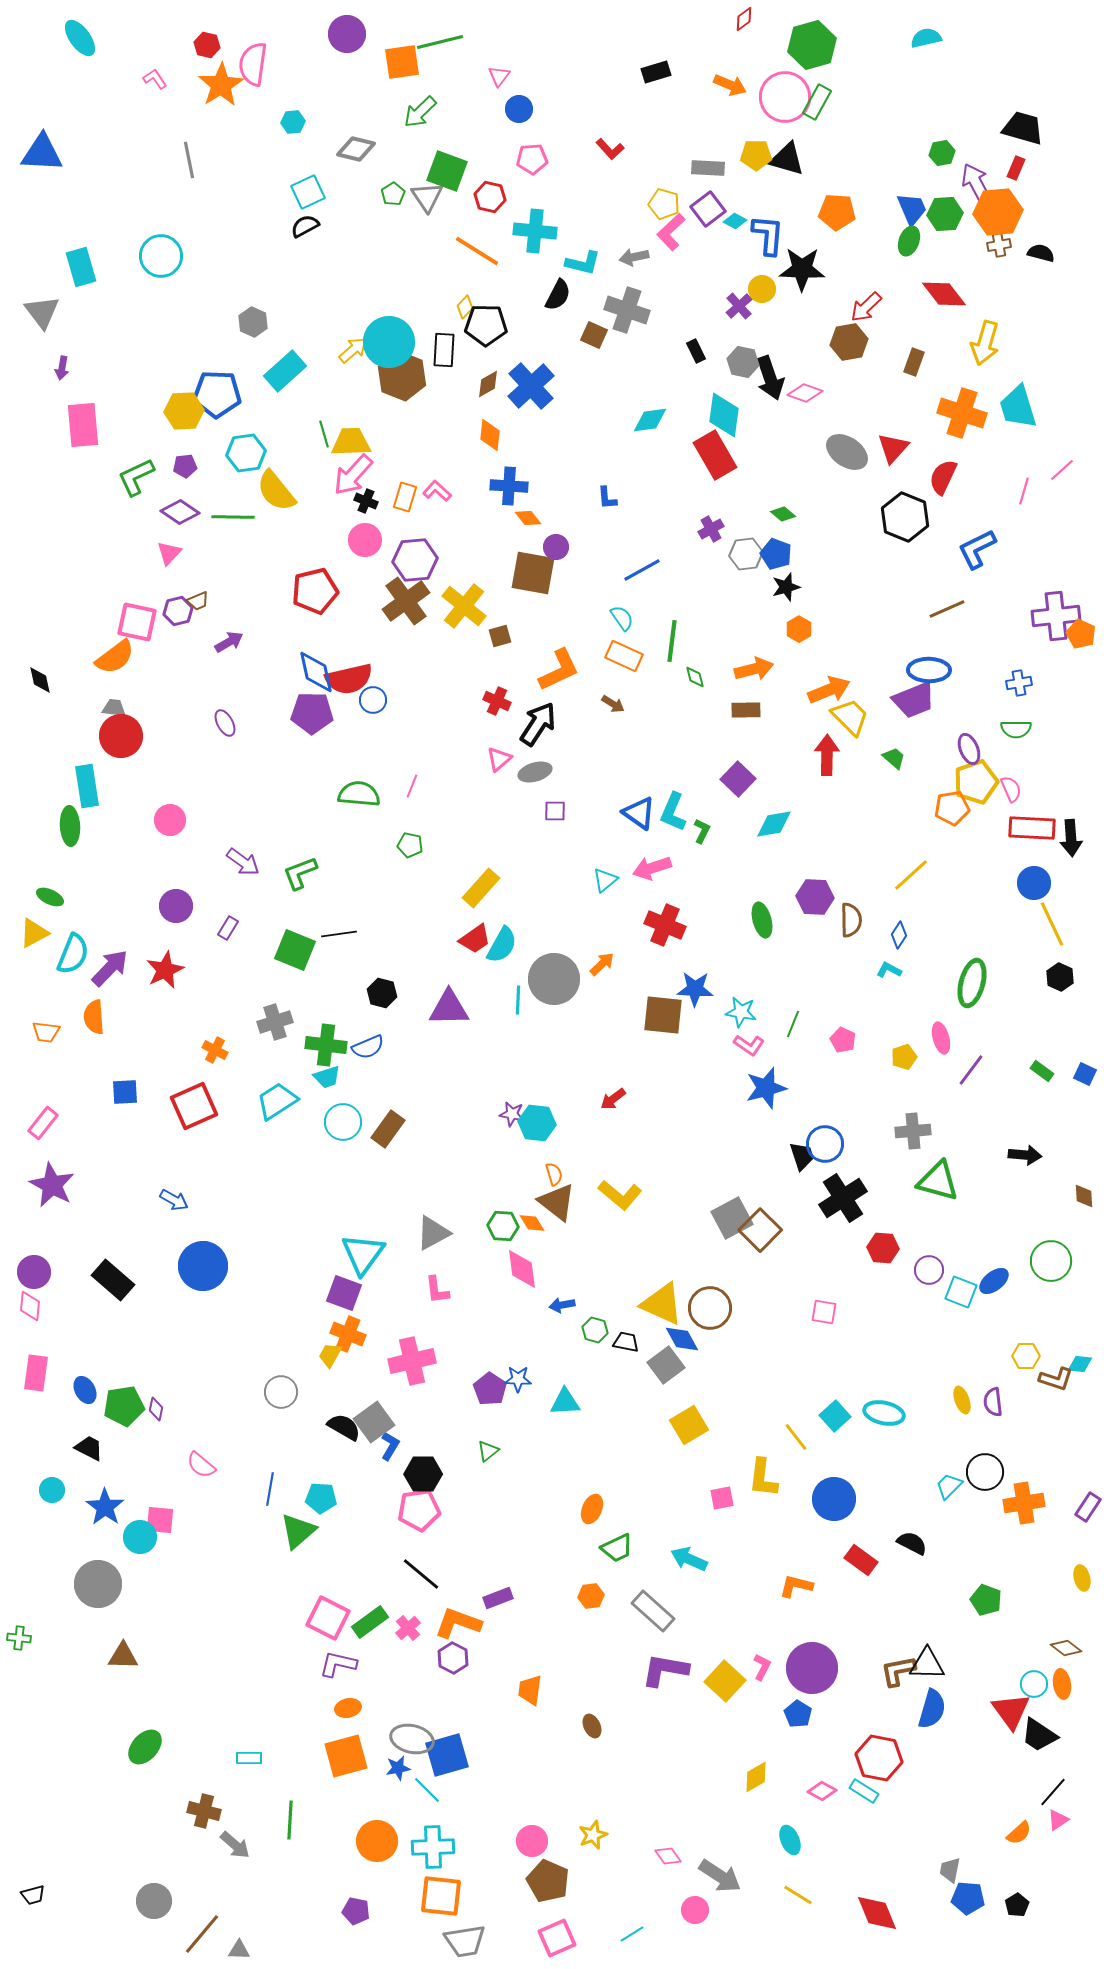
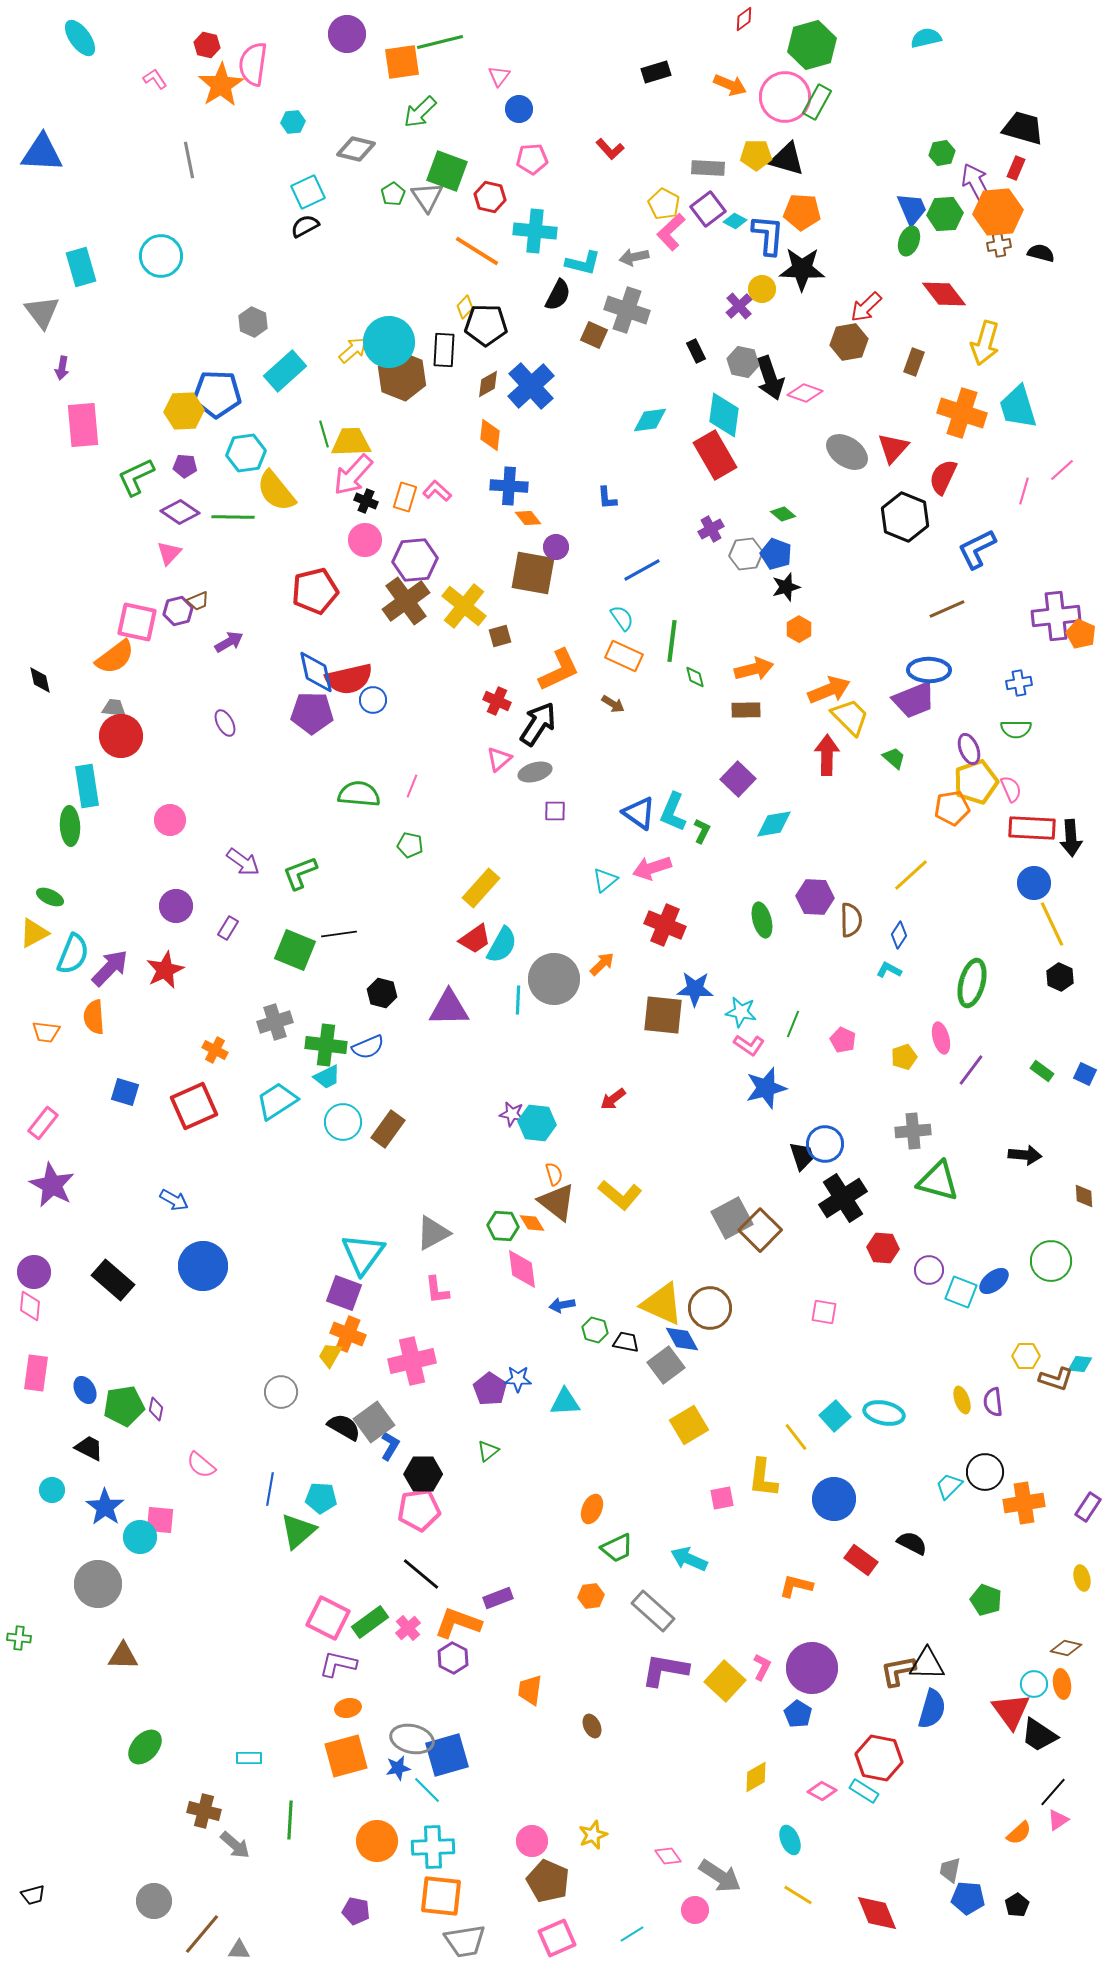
yellow pentagon at (664, 204): rotated 12 degrees clockwise
orange pentagon at (837, 212): moved 35 px left
purple pentagon at (185, 466): rotated 10 degrees clockwise
cyan trapezoid at (327, 1077): rotated 8 degrees counterclockwise
blue square at (125, 1092): rotated 20 degrees clockwise
brown diamond at (1066, 1648): rotated 24 degrees counterclockwise
